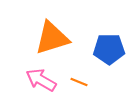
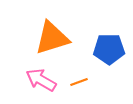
orange line: rotated 42 degrees counterclockwise
